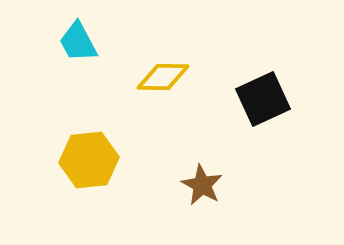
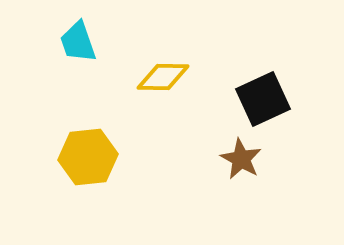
cyan trapezoid: rotated 9 degrees clockwise
yellow hexagon: moved 1 px left, 3 px up
brown star: moved 39 px right, 26 px up
